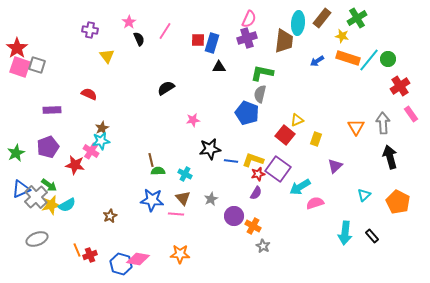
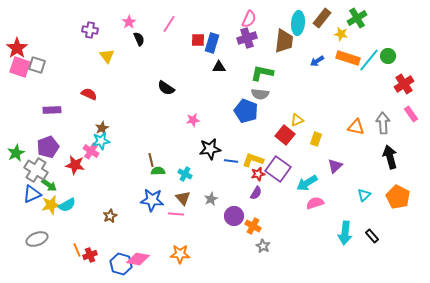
pink line at (165, 31): moved 4 px right, 7 px up
yellow star at (342, 36): moved 1 px left, 2 px up
green circle at (388, 59): moved 3 px up
red cross at (400, 86): moved 4 px right, 2 px up
black semicircle at (166, 88): rotated 114 degrees counterclockwise
gray semicircle at (260, 94): rotated 96 degrees counterclockwise
blue pentagon at (247, 113): moved 1 px left, 2 px up
orange triangle at (356, 127): rotated 48 degrees counterclockwise
cyan arrow at (300, 187): moved 7 px right, 4 px up
blue triangle at (21, 189): moved 11 px right, 5 px down
gray cross at (36, 197): moved 27 px up; rotated 15 degrees counterclockwise
orange pentagon at (398, 202): moved 5 px up
